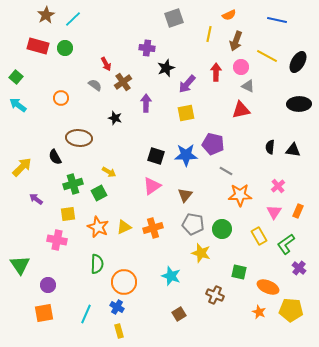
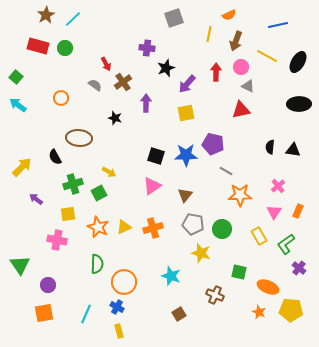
blue line at (277, 20): moved 1 px right, 5 px down; rotated 24 degrees counterclockwise
